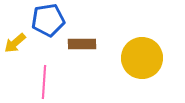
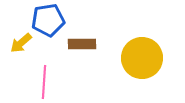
yellow arrow: moved 6 px right
